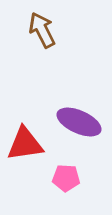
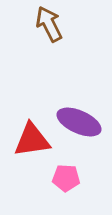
brown arrow: moved 7 px right, 6 px up
red triangle: moved 7 px right, 4 px up
